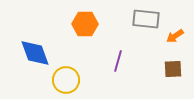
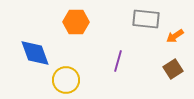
orange hexagon: moved 9 px left, 2 px up
brown square: rotated 30 degrees counterclockwise
